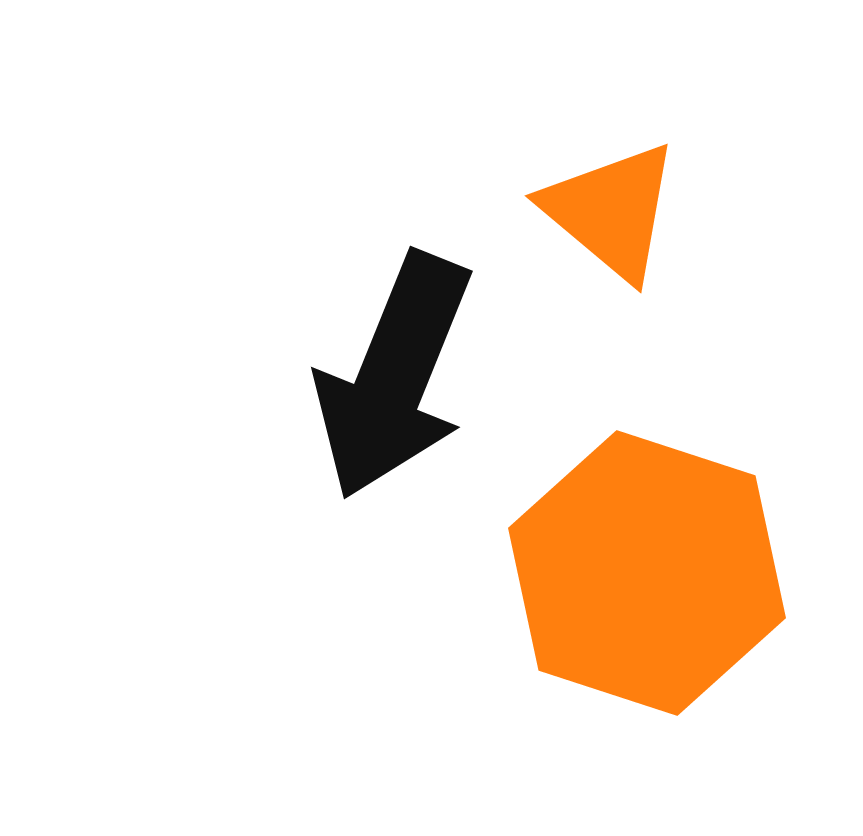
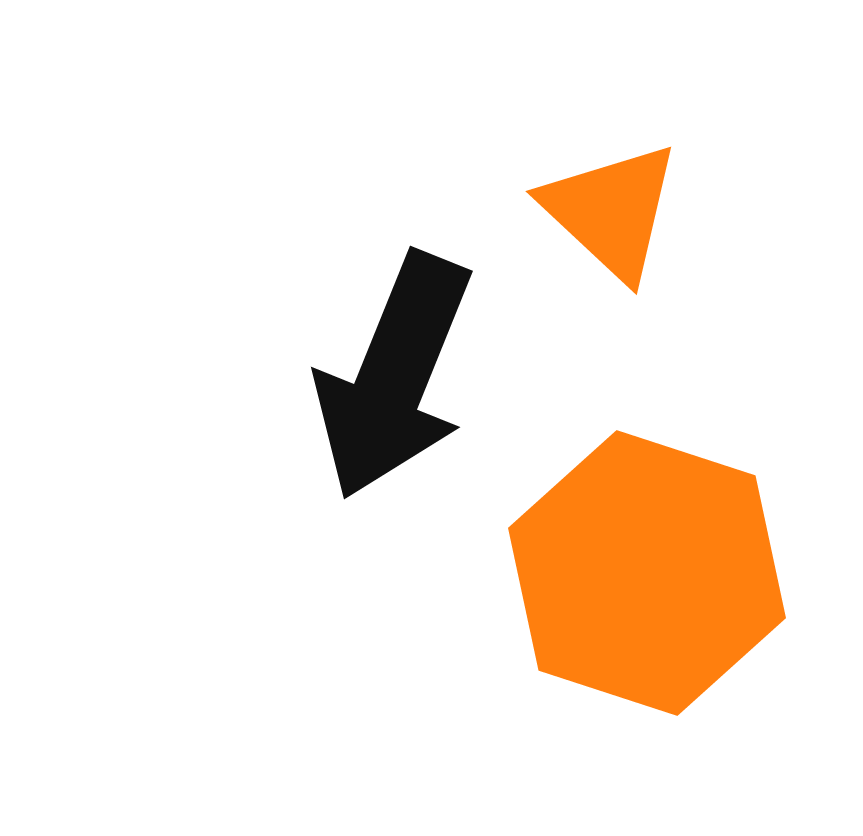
orange triangle: rotated 3 degrees clockwise
